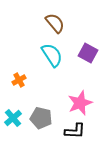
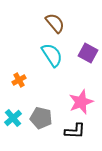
pink star: moved 1 px right, 1 px up
